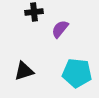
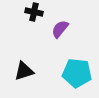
black cross: rotated 18 degrees clockwise
